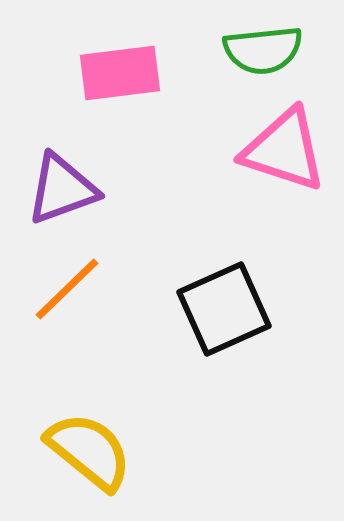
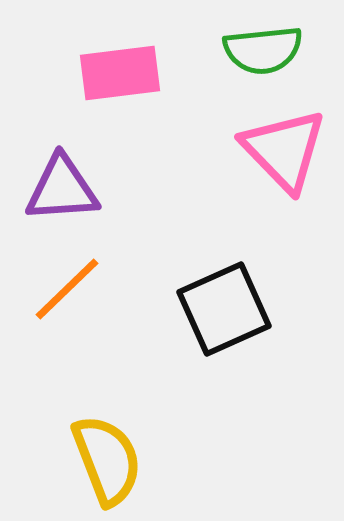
pink triangle: rotated 28 degrees clockwise
purple triangle: rotated 16 degrees clockwise
yellow semicircle: moved 18 px right, 9 px down; rotated 30 degrees clockwise
